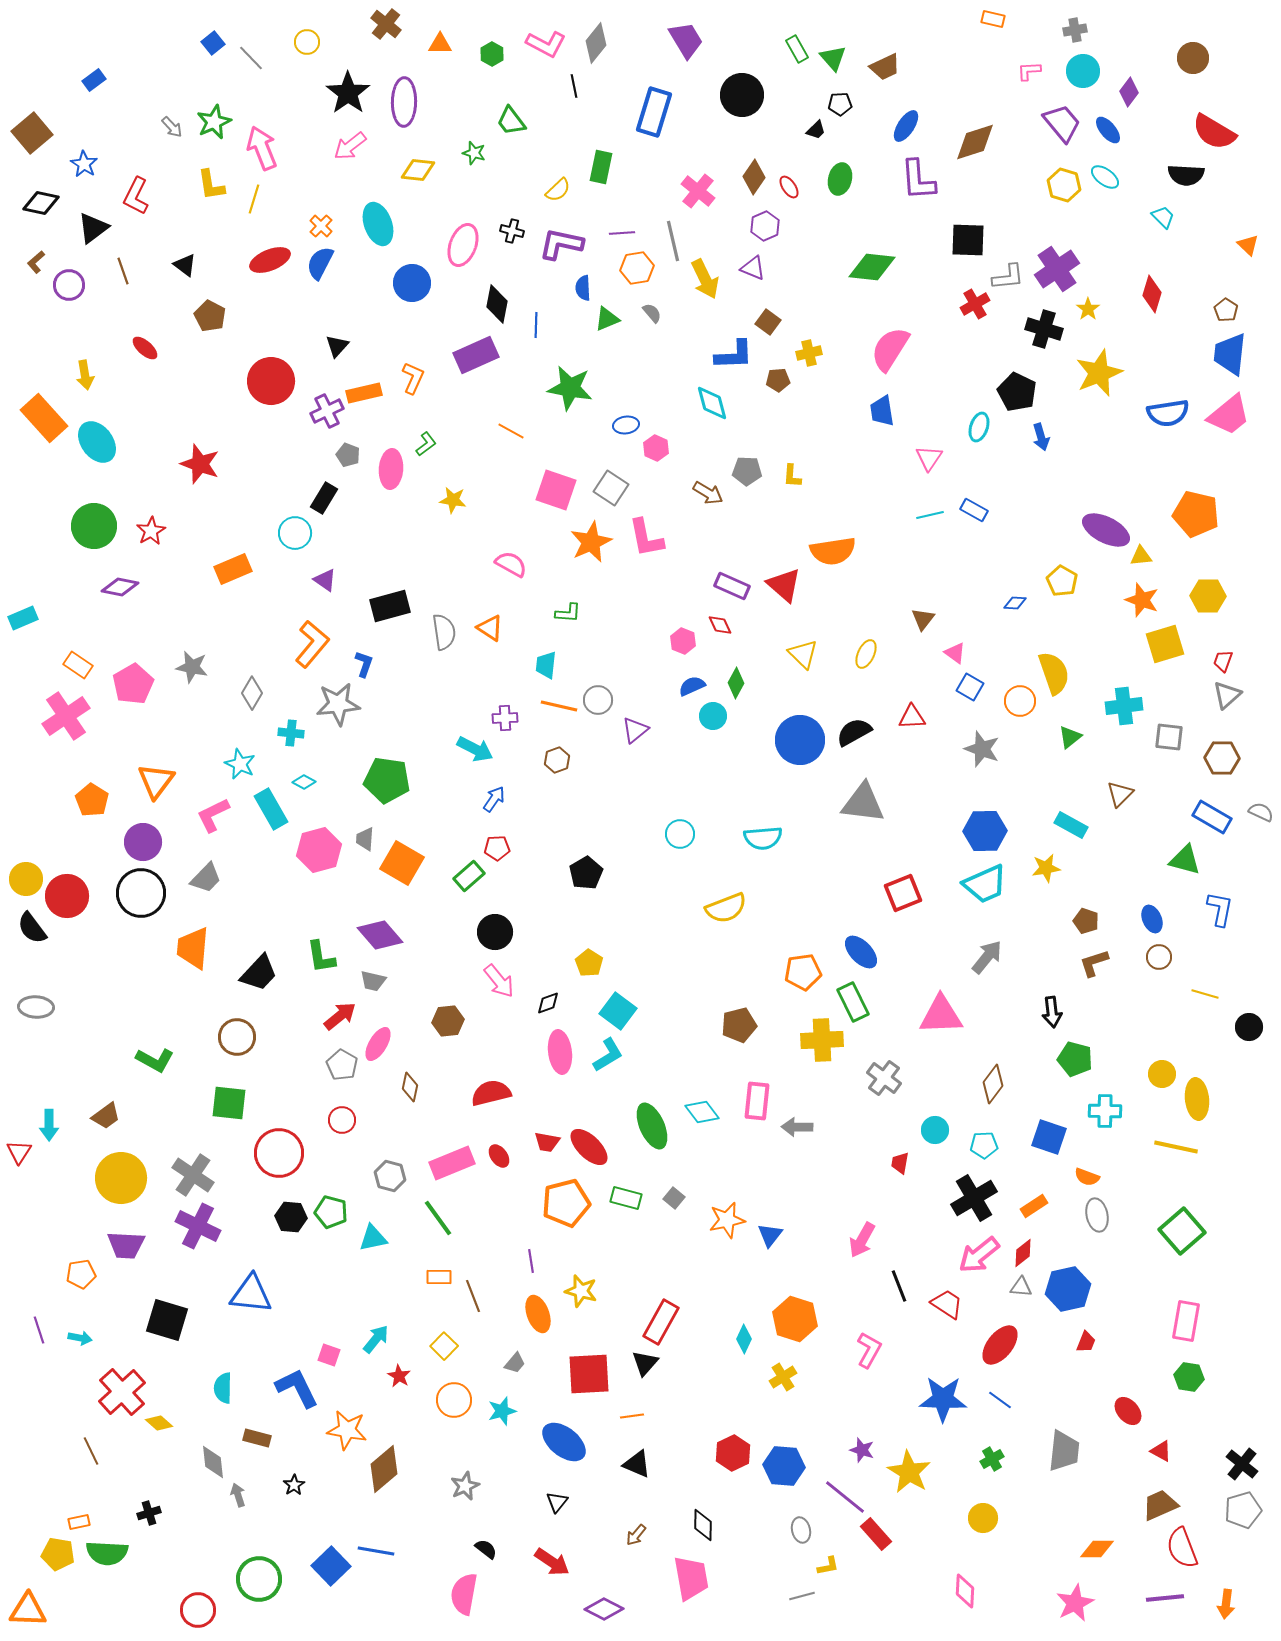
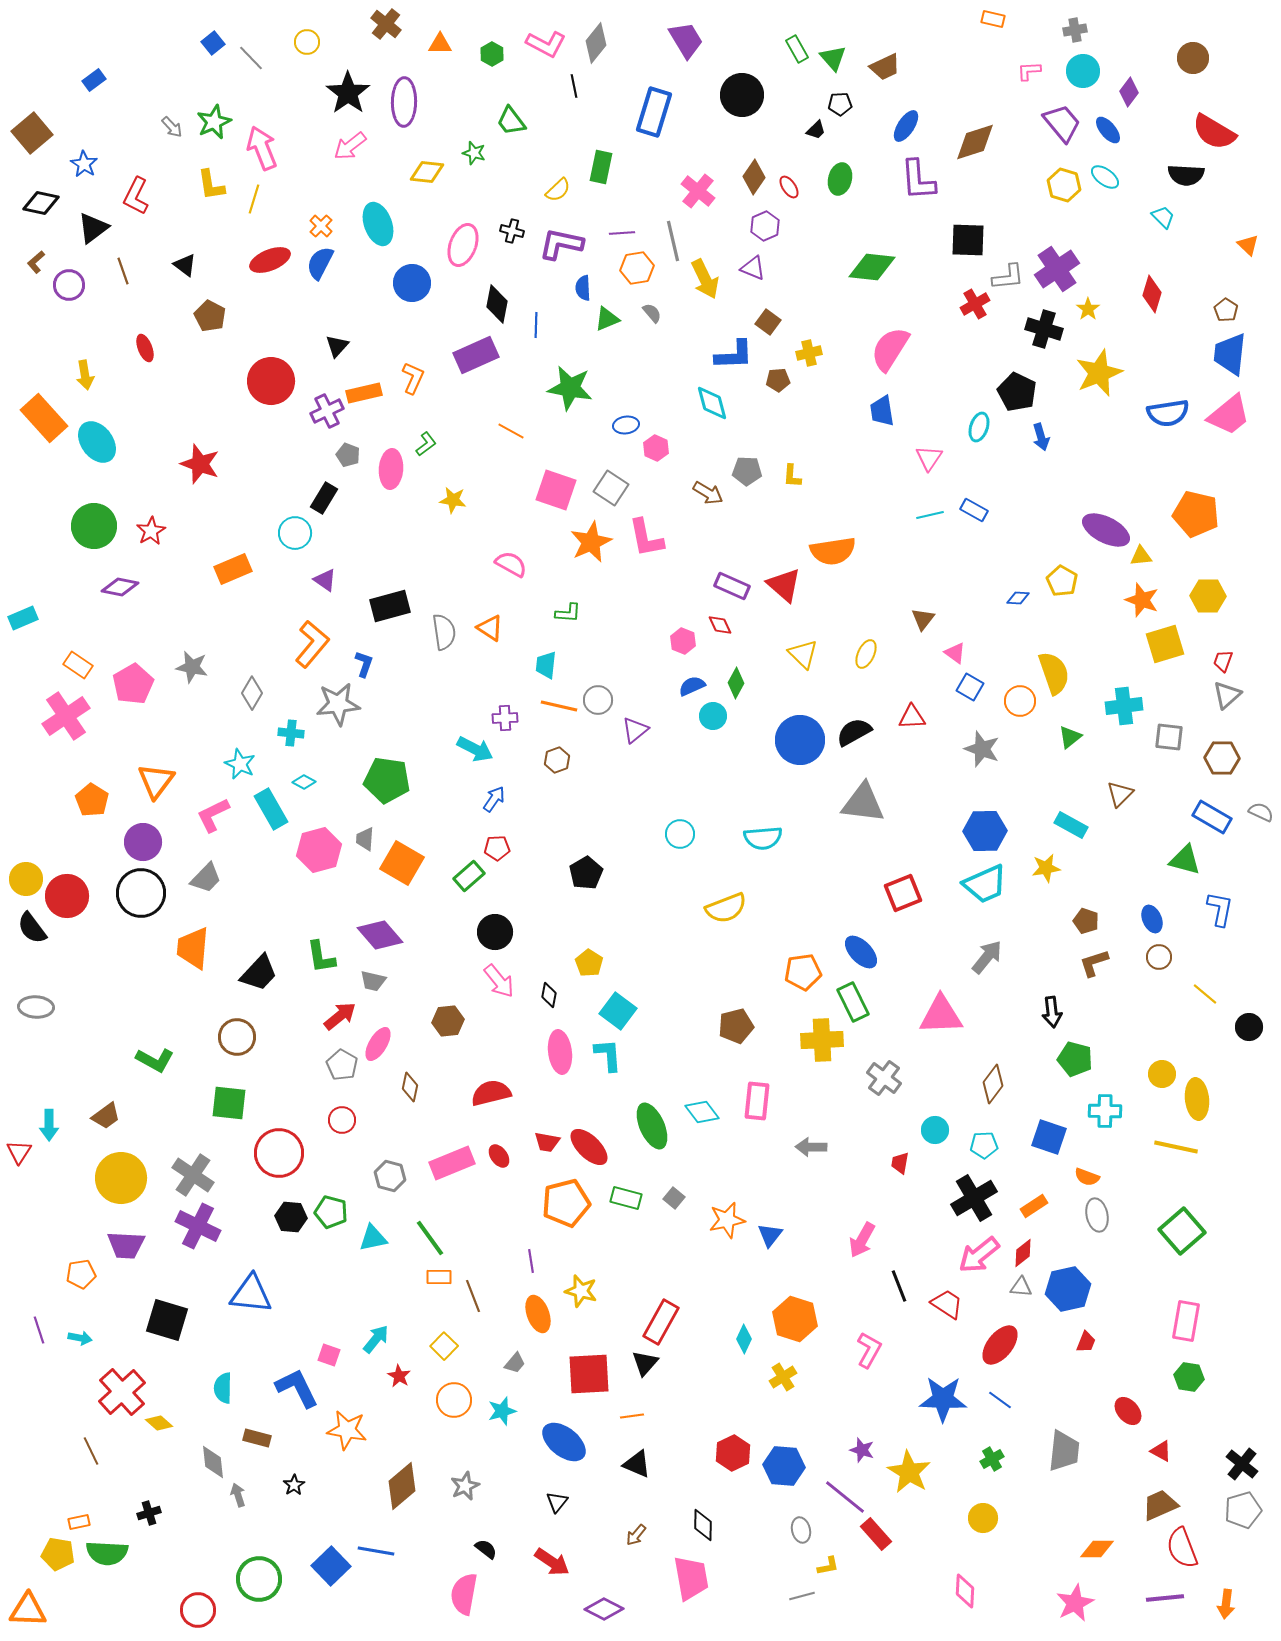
yellow diamond at (418, 170): moved 9 px right, 2 px down
red ellipse at (145, 348): rotated 28 degrees clockwise
blue diamond at (1015, 603): moved 3 px right, 5 px up
yellow line at (1205, 994): rotated 24 degrees clockwise
black diamond at (548, 1003): moved 1 px right, 8 px up; rotated 60 degrees counterclockwise
brown pentagon at (739, 1025): moved 3 px left, 1 px down
cyan L-shape at (608, 1055): rotated 63 degrees counterclockwise
gray arrow at (797, 1127): moved 14 px right, 20 px down
green line at (438, 1218): moved 8 px left, 20 px down
brown diamond at (384, 1469): moved 18 px right, 17 px down
